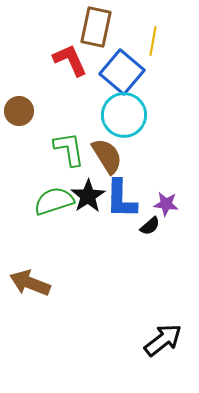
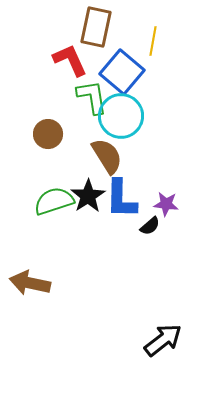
brown circle: moved 29 px right, 23 px down
cyan circle: moved 3 px left, 1 px down
green L-shape: moved 23 px right, 52 px up
brown arrow: rotated 9 degrees counterclockwise
